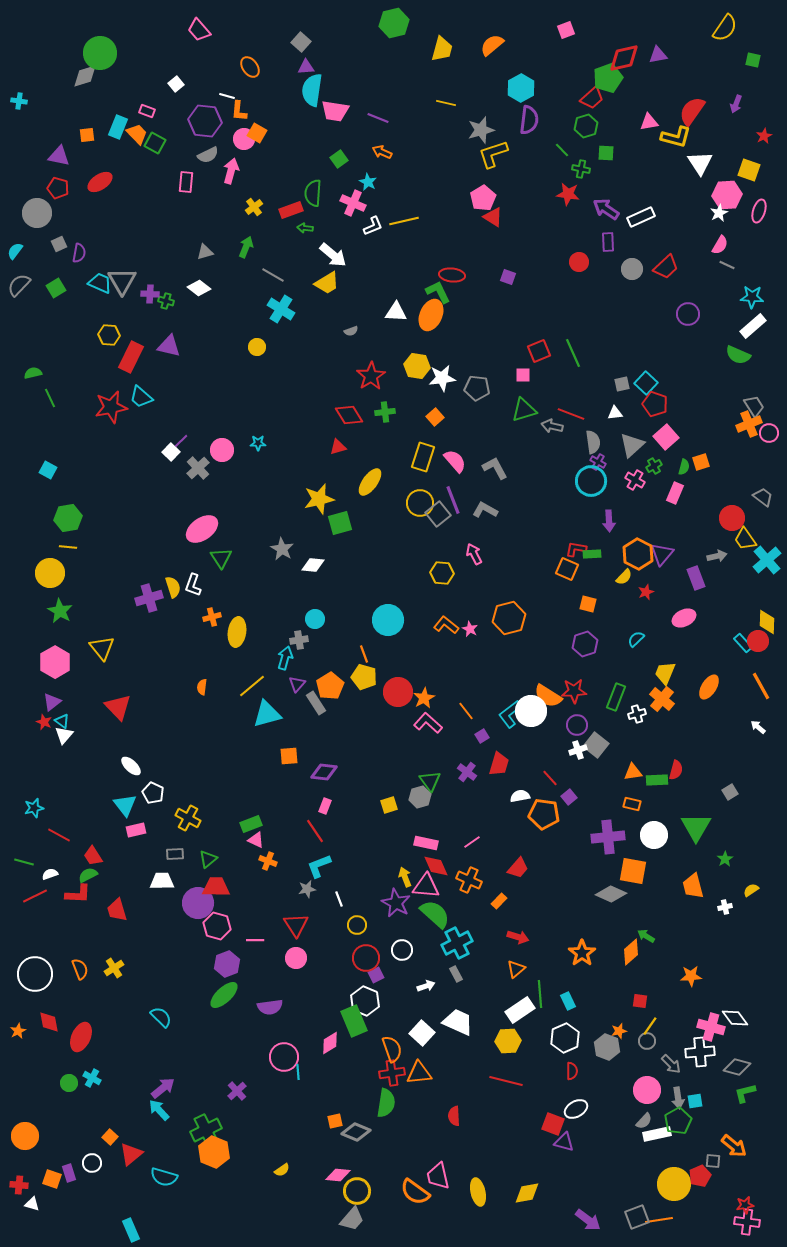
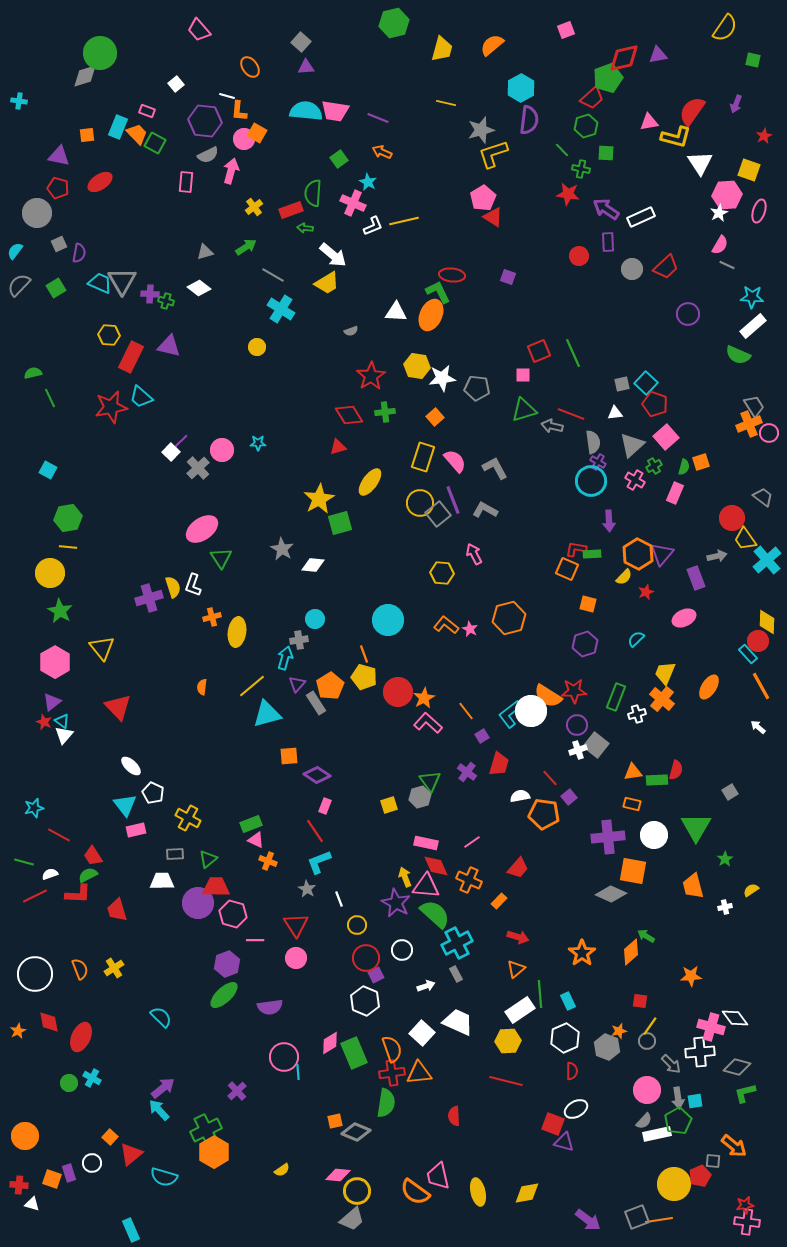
cyan semicircle at (312, 90): moved 6 px left, 21 px down; rotated 88 degrees clockwise
green arrow at (246, 247): rotated 35 degrees clockwise
red circle at (579, 262): moved 6 px up
yellow star at (319, 499): rotated 16 degrees counterclockwise
cyan rectangle at (743, 643): moved 5 px right, 11 px down
purple diamond at (324, 772): moved 7 px left, 3 px down; rotated 28 degrees clockwise
cyan L-shape at (319, 866): moved 4 px up
gray star at (307, 889): rotated 30 degrees counterclockwise
pink hexagon at (217, 926): moved 16 px right, 12 px up
green rectangle at (354, 1021): moved 32 px down
orange hexagon at (214, 1152): rotated 8 degrees clockwise
gray trapezoid at (352, 1219): rotated 8 degrees clockwise
